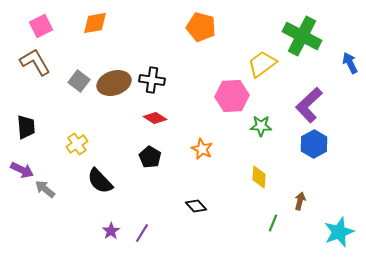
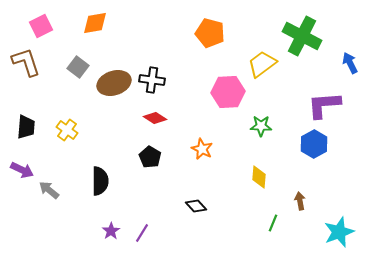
orange pentagon: moved 9 px right, 6 px down
brown L-shape: moved 9 px left; rotated 12 degrees clockwise
gray square: moved 1 px left, 14 px up
pink hexagon: moved 4 px left, 4 px up
purple L-shape: moved 15 px right; rotated 39 degrees clockwise
black trapezoid: rotated 10 degrees clockwise
yellow cross: moved 10 px left, 14 px up; rotated 20 degrees counterclockwise
black semicircle: rotated 136 degrees counterclockwise
gray arrow: moved 4 px right, 1 px down
brown arrow: rotated 24 degrees counterclockwise
